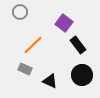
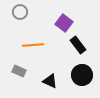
orange line: rotated 40 degrees clockwise
gray rectangle: moved 6 px left, 2 px down
